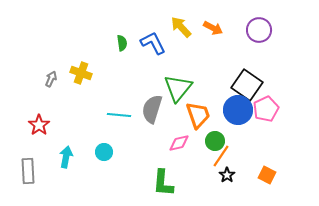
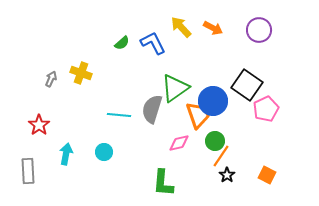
green semicircle: rotated 56 degrees clockwise
green triangle: moved 3 px left; rotated 16 degrees clockwise
blue circle: moved 25 px left, 9 px up
cyan arrow: moved 3 px up
